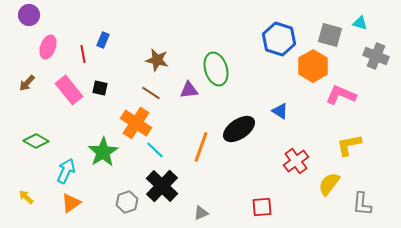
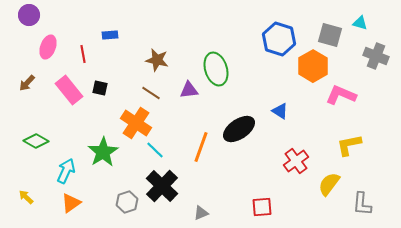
blue rectangle: moved 7 px right, 5 px up; rotated 63 degrees clockwise
